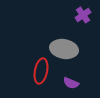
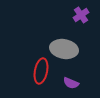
purple cross: moved 2 px left
